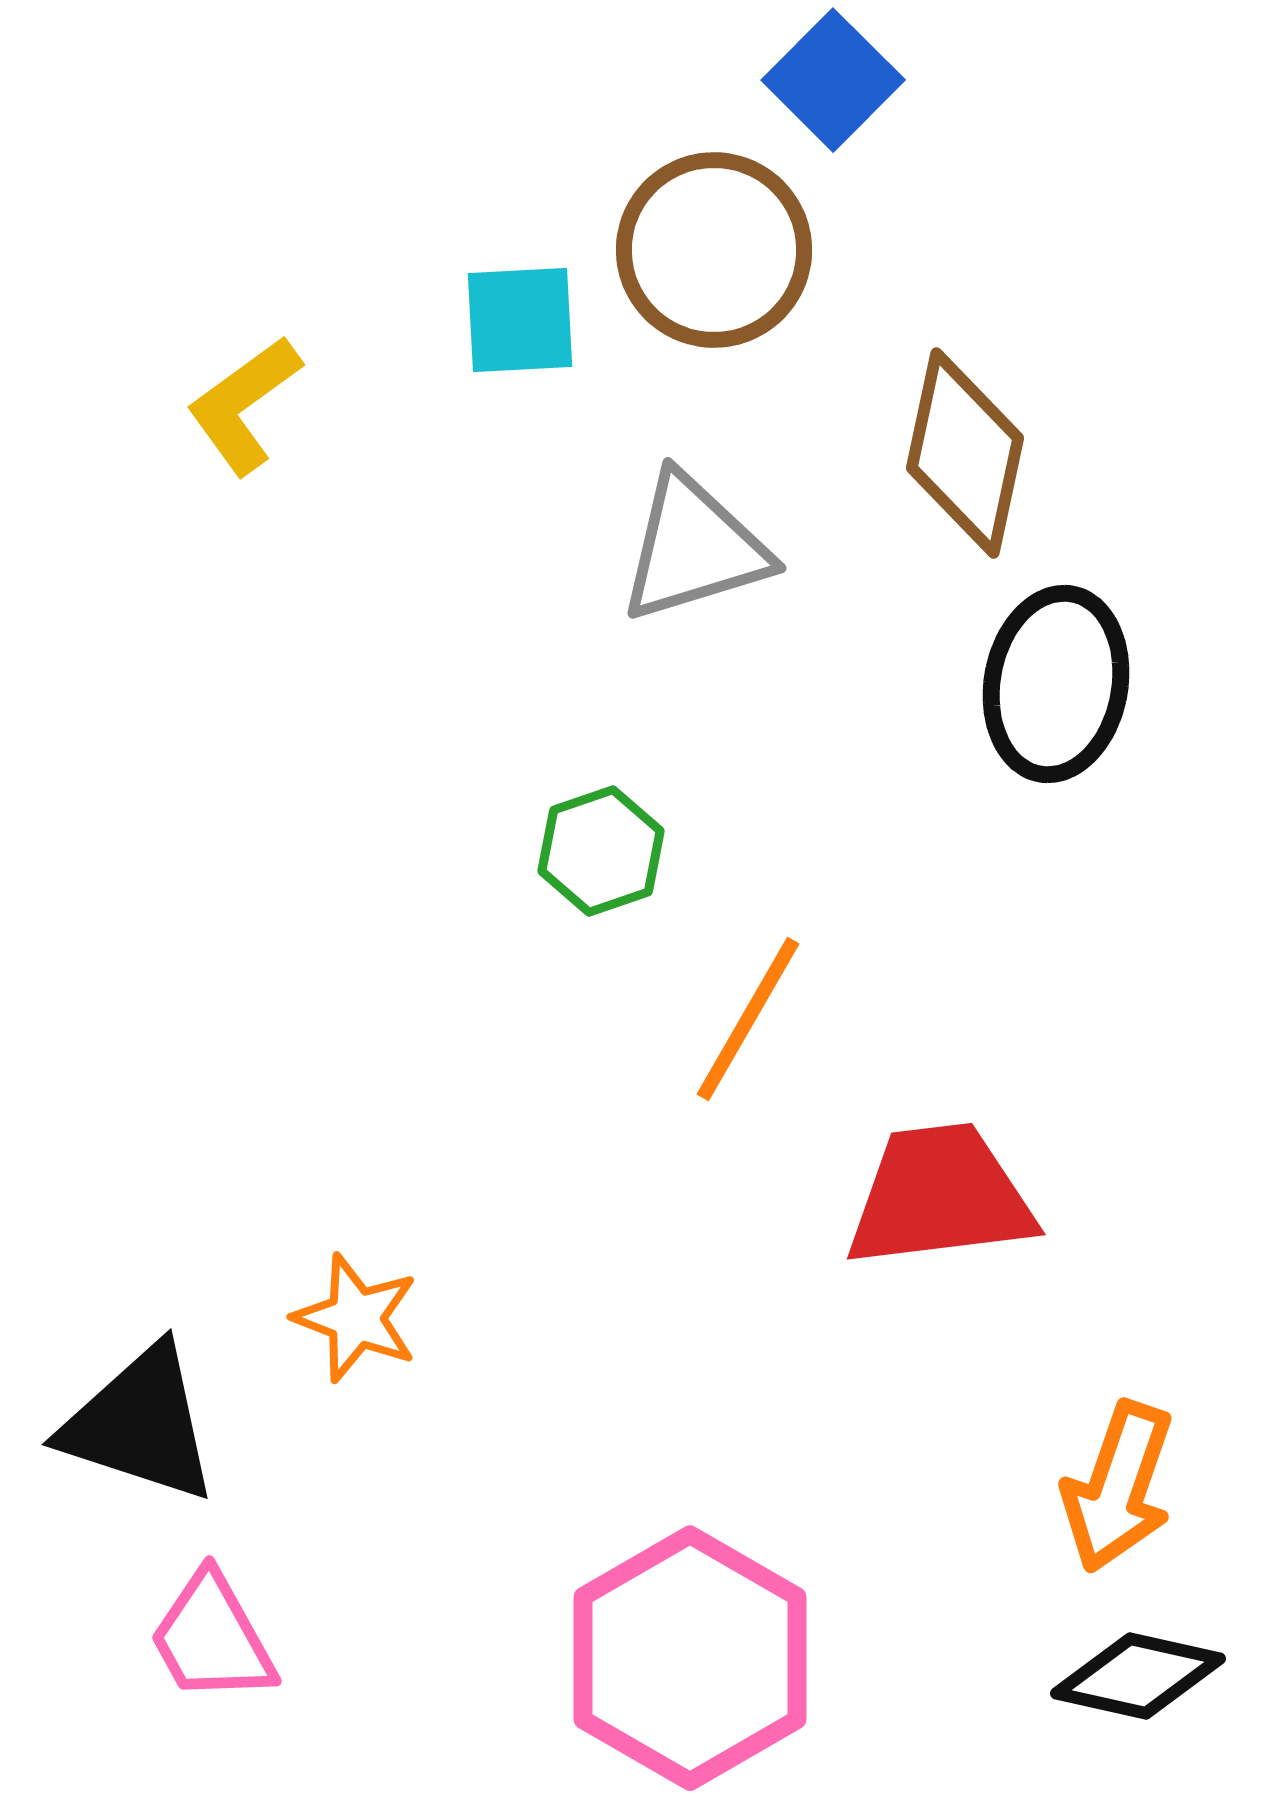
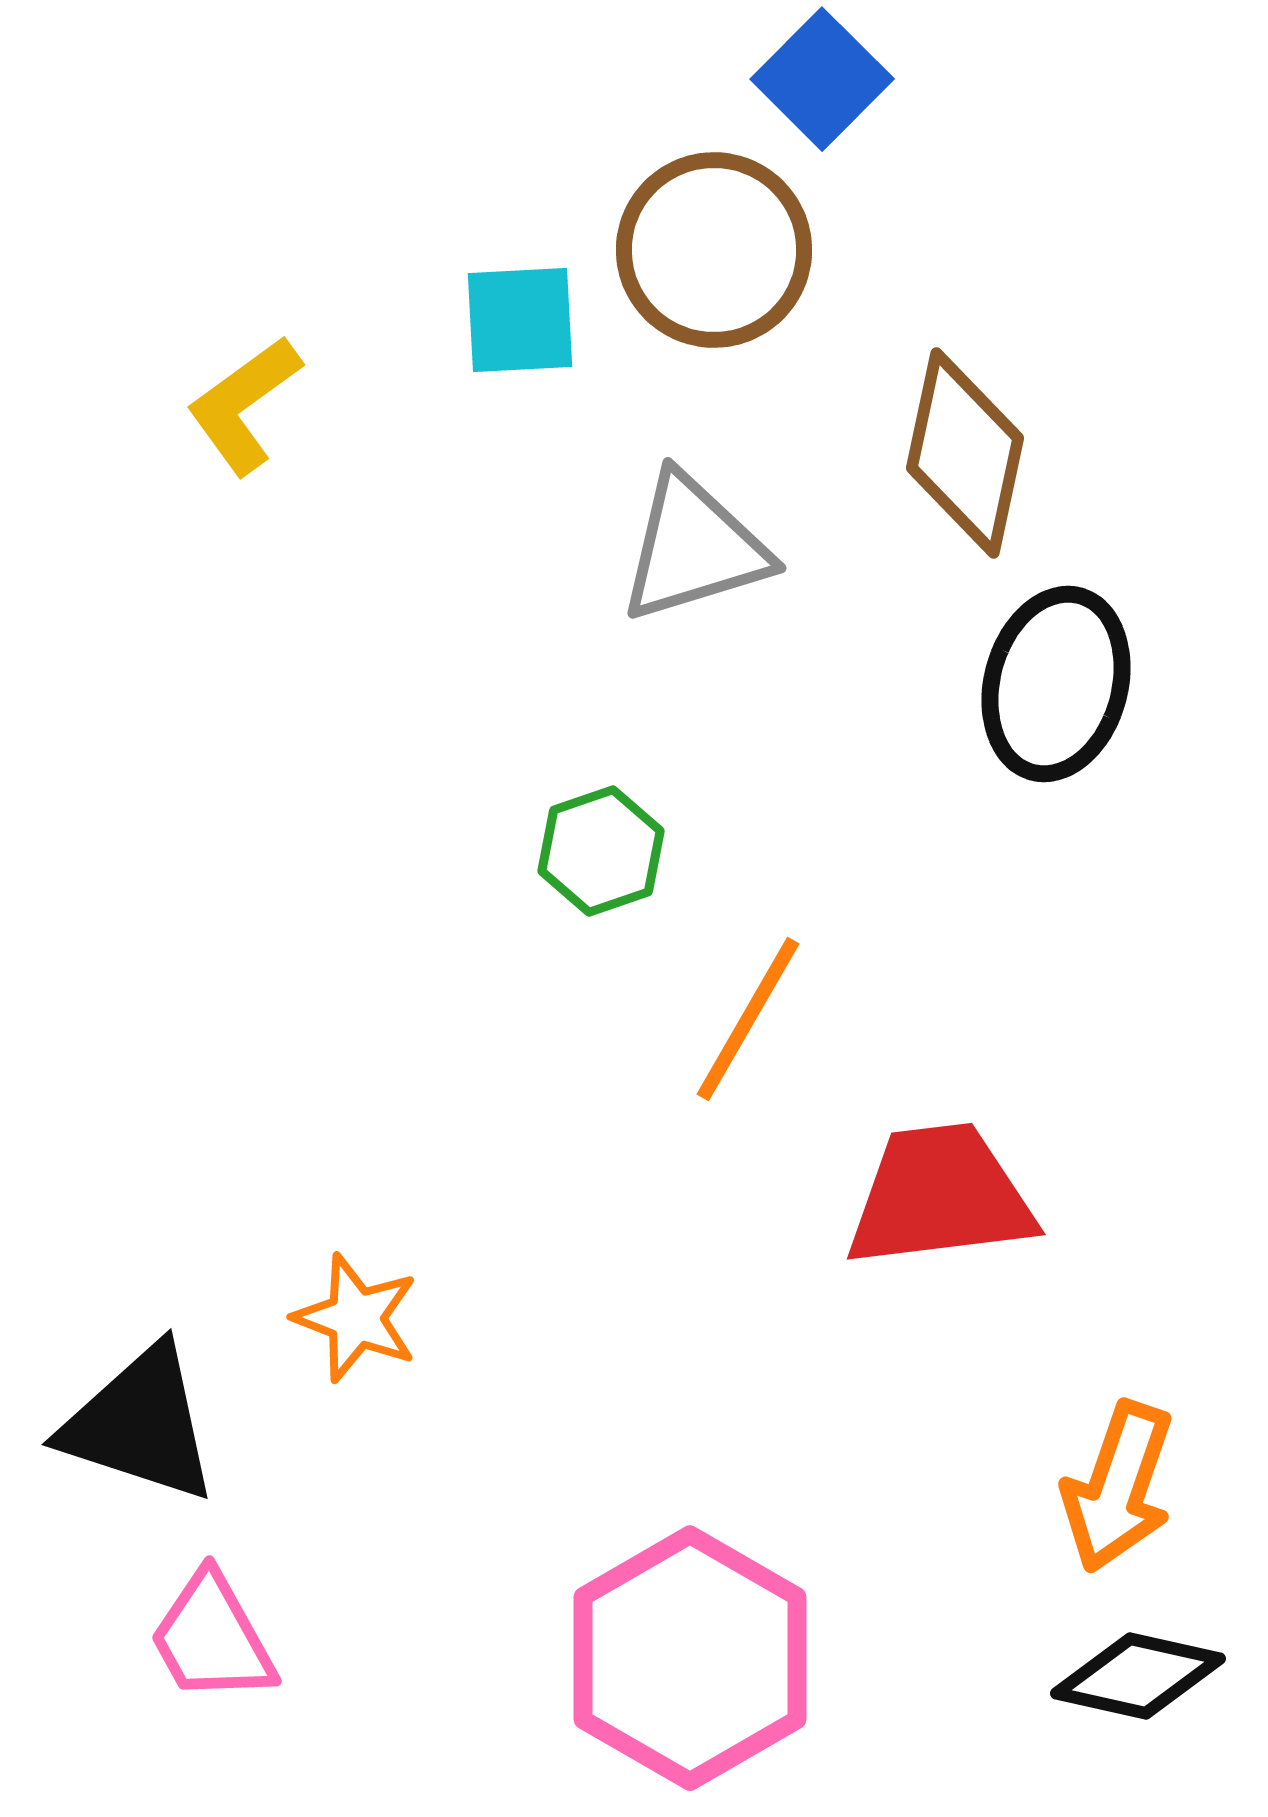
blue square: moved 11 px left, 1 px up
black ellipse: rotated 5 degrees clockwise
